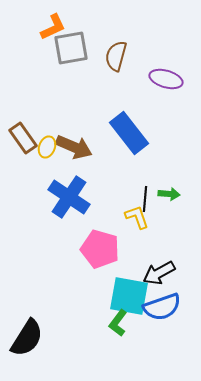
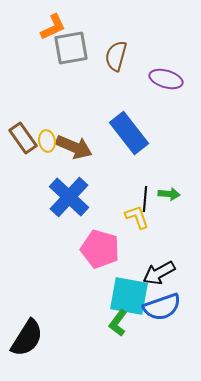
yellow ellipse: moved 6 px up; rotated 30 degrees counterclockwise
blue cross: rotated 9 degrees clockwise
